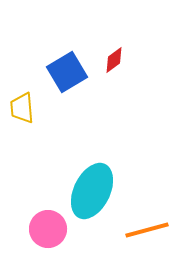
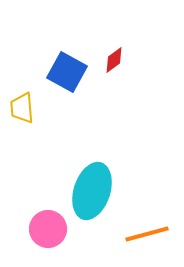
blue square: rotated 30 degrees counterclockwise
cyan ellipse: rotated 8 degrees counterclockwise
orange line: moved 4 px down
